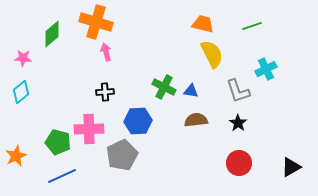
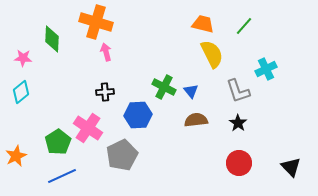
green line: moved 8 px left; rotated 30 degrees counterclockwise
green diamond: moved 5 px down; rotated 48 degrees counterclockwise
blue triangle: rotated 42 degrees clockwise
blue hexagon: moved 6 px up
pink cross: moved 1 px left, 1 px up; rotated 36 degrees clockwise
green pentagon: rotated 25 degrees clockwise
black triangle: rotated 45 degrees counterclockwise
